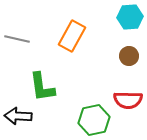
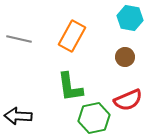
cyan hexagon: moved 1 px down; rotated 15 degrees clockwise
gray line: moved 2 px right
brown circle: moved 4 px left, 1 px down
green L-shape: moved 28 px right
red semicircle: rotated 24 degrees counterclockwise
green hexagon: moved 2 px up
